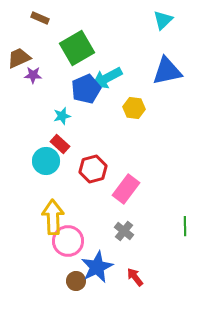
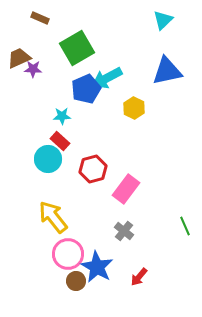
purple star: moved 6 px up
yellow hexagon: rotated 20 degrees clockwise
cyan star: rotated 12 degrees clockwise
red rectangle: moved 3 px up
cyan circle: moved 2 px right, 2 px up
yellow arrow: rotated 36 degrees counterclockwise
green line: rotated 24 degrees counterclockwise
pink circle: moved 13 px down
blue star: rotated 16 degrees counterclockwise
red arrow: moved 4 px right; rotated 102 degrees counterclockwise
